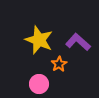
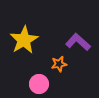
yellow star: moved 15 px left; rotated 20 degrees clockwise
orange star: rotated 21 degrees clockwise
